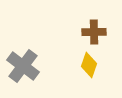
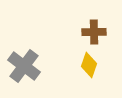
gray cross: moved 1 px right
